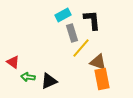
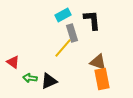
yellow line: moved 18 px left
green arrow: moved 2 px right, 1 px down
